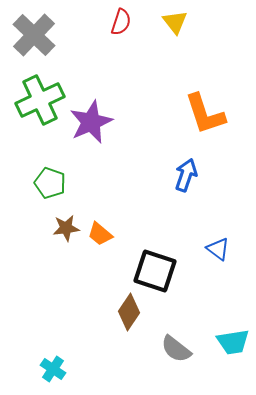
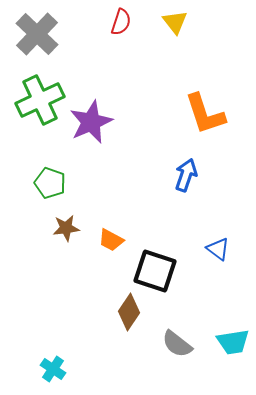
gray cross: moved 3 px right, 1 px up
orange trapezoid: moved 11 px right, 6 px down; rotated 12 degrees counterclockwise
gray semicircle: moved 1 px right, 5 px up
